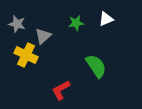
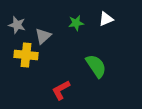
gray star: moved 1 px down
yellow cross: rotated 20 degrees counterclockwise
